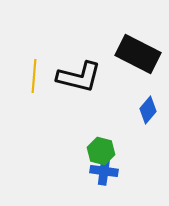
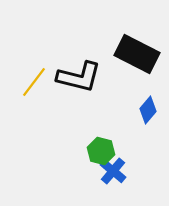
black rectangle: moved 1 px left
yellow line: moved 6 px down; rotated 32 degrees clockwise
blue cross: moved 9 px right; rotated 32 degrees clockwise
